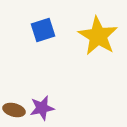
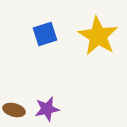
blue square: moved 2 px right, 4 px down
purple star: moved 5 px right, 1 px down
